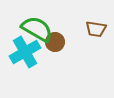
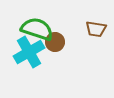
green semicircle: rotated 12 degrees counterclockwise
cyan cross: moved 4 px right
